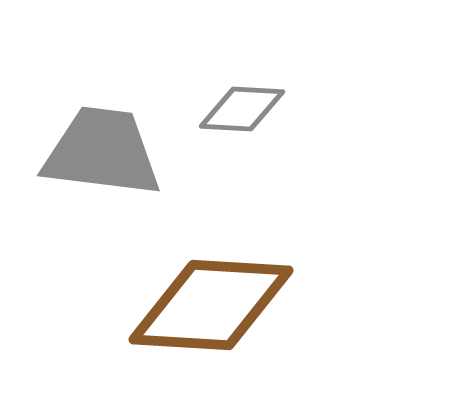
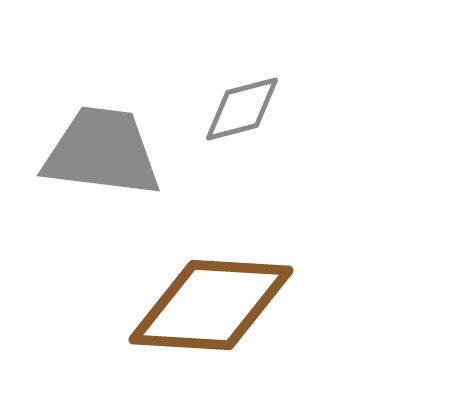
gray diamond: rotated 18 degrees counterclockwise
